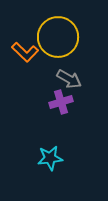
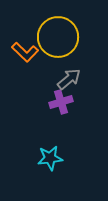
gray arrow: rotated 70 degrees counterclockwise
